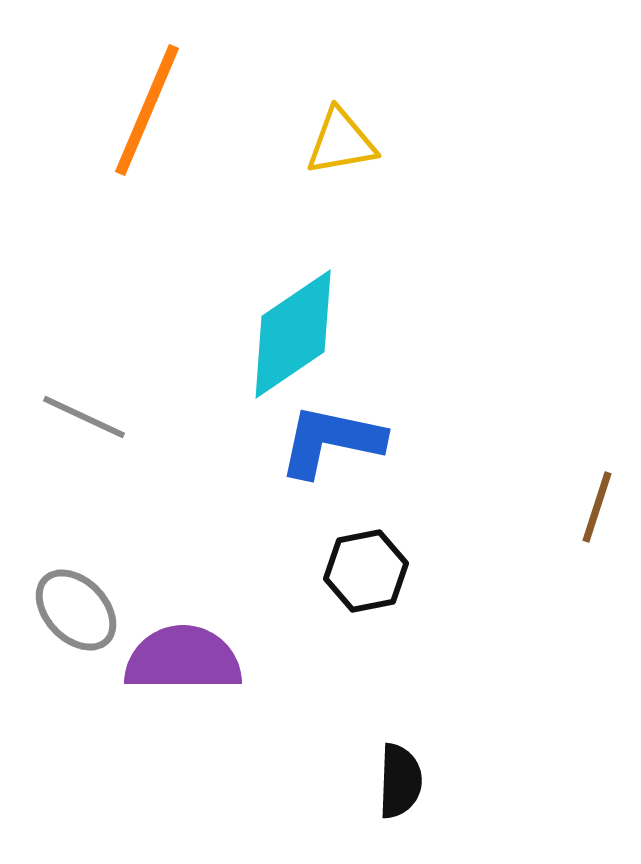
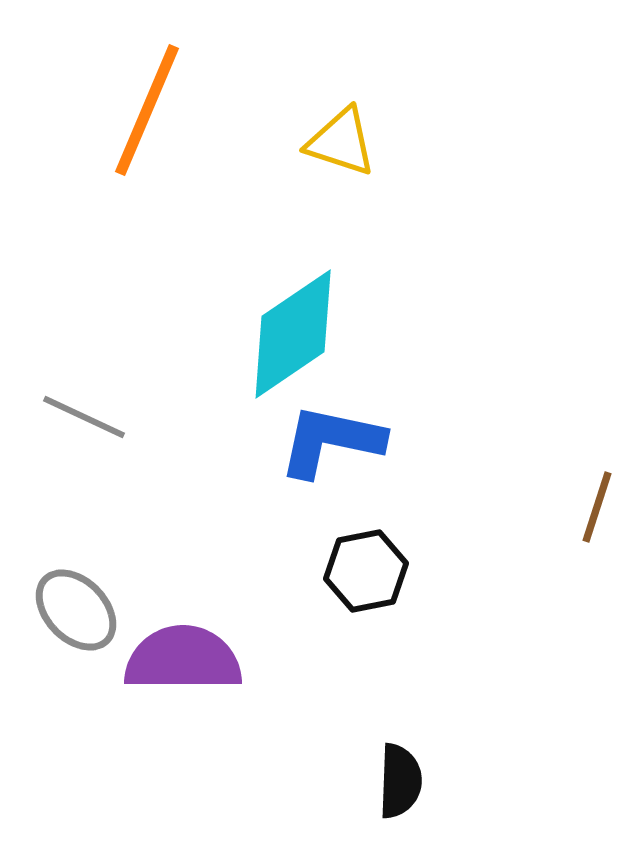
yellow triangle: rotated 28 degrees clockwise
